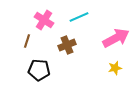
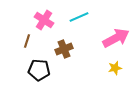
brown cross: moved 3 px left, 4 px down
